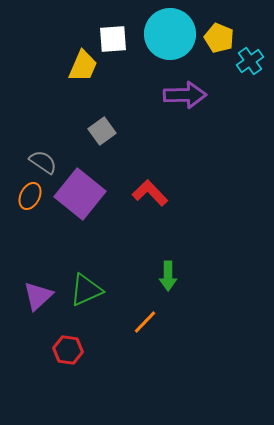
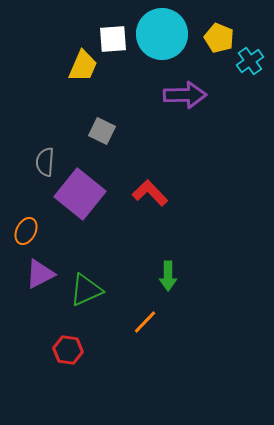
cyan circle: moved 8 px left
gray square: rotated 28 degrees counterclockwise
gray semicircle: moved 2 px right; rotated 120 degrees counterclockwise
orange ellipse: moved 4 px left, 35 px down
purple triangle: moved 2 px right, 22 px up; rotated 16 degrees clockwise
